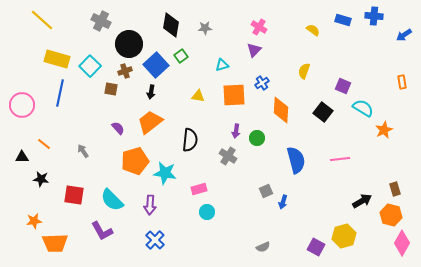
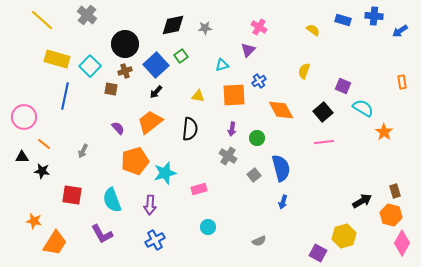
gray cross at (101, 21): moved 14 px left, 6 px up; rotated 12 degrees clockwise
black diamond at (171, 25): moved 2 px right; rotated 70 degrees clockwise
blue arrow at (404, 35): moved 4 px left, 4 px up
black circle at (129, 44): moved 4 px left
purple triangle at (254, 50): moved 6 px left
blue cross at (262, 83): moved 3 px left, 2 px up
black arrow at (151, 92): moved 5 px right; rotated 32 degrees clockwise
blue line at (60, 93): moved 5 px right, 3 px down
pink circle at (22, 105): moved 2 px right, 12 px down
orange diamond at (281, 110): rotated 32 degrees counterclockwise
black square at (323, 112): rotated 12 degrees clockwise
orange star at (384, 130): moved 2 px down; rotated 12 degrees counterclockwise
purple arrow at (236, 131): moved 4 px left, 2 px up
black semicircle at (190, 140): moved 11 px up
gray arrow at (83, 151): rotated 120 degrees counterclockwise
pink line at (340, 159): moved 16 px left, 17 px up
blue semicircle at (296, 160): moved 15 px left, 8 px down
cyan star at (165, 173): rotated 25 degrees counterclockwise
black star at (41, 179): moved 1 px right, 8 px up
brown rectangle at (395, 189): moved 2 px down
gray square at (266, 191): moved 12 px left, 16 px up; rotated 16 degrees counterclockwise
red square at (74, 195): moved 2 px left
cyan semicircle at (112, 200): rotated 25 degrees clockwise
cyan circle at (207, 212): moved 1 px right, 15 px down
orange star at (34, 221): rotated 21 degrees clockwise
purple L-shape at (102, 231): moved 3 px down
blue cross at (155, 240): rotated 18 degrees clockwise
orange trapezoid at (55, 243): rotated 56 degrees counterclockwise
gray semicircle at (263, 247): moved 4 px left, 6 px up
purple square at (316, 247): moved 2 px right, 6 px down
